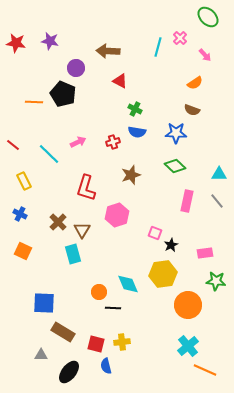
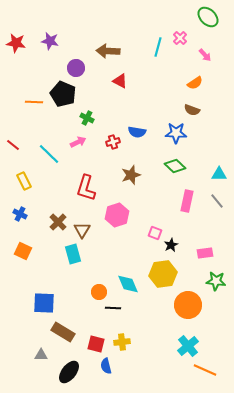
green cross at (135, 109): moved 48 px left, 9 px down
